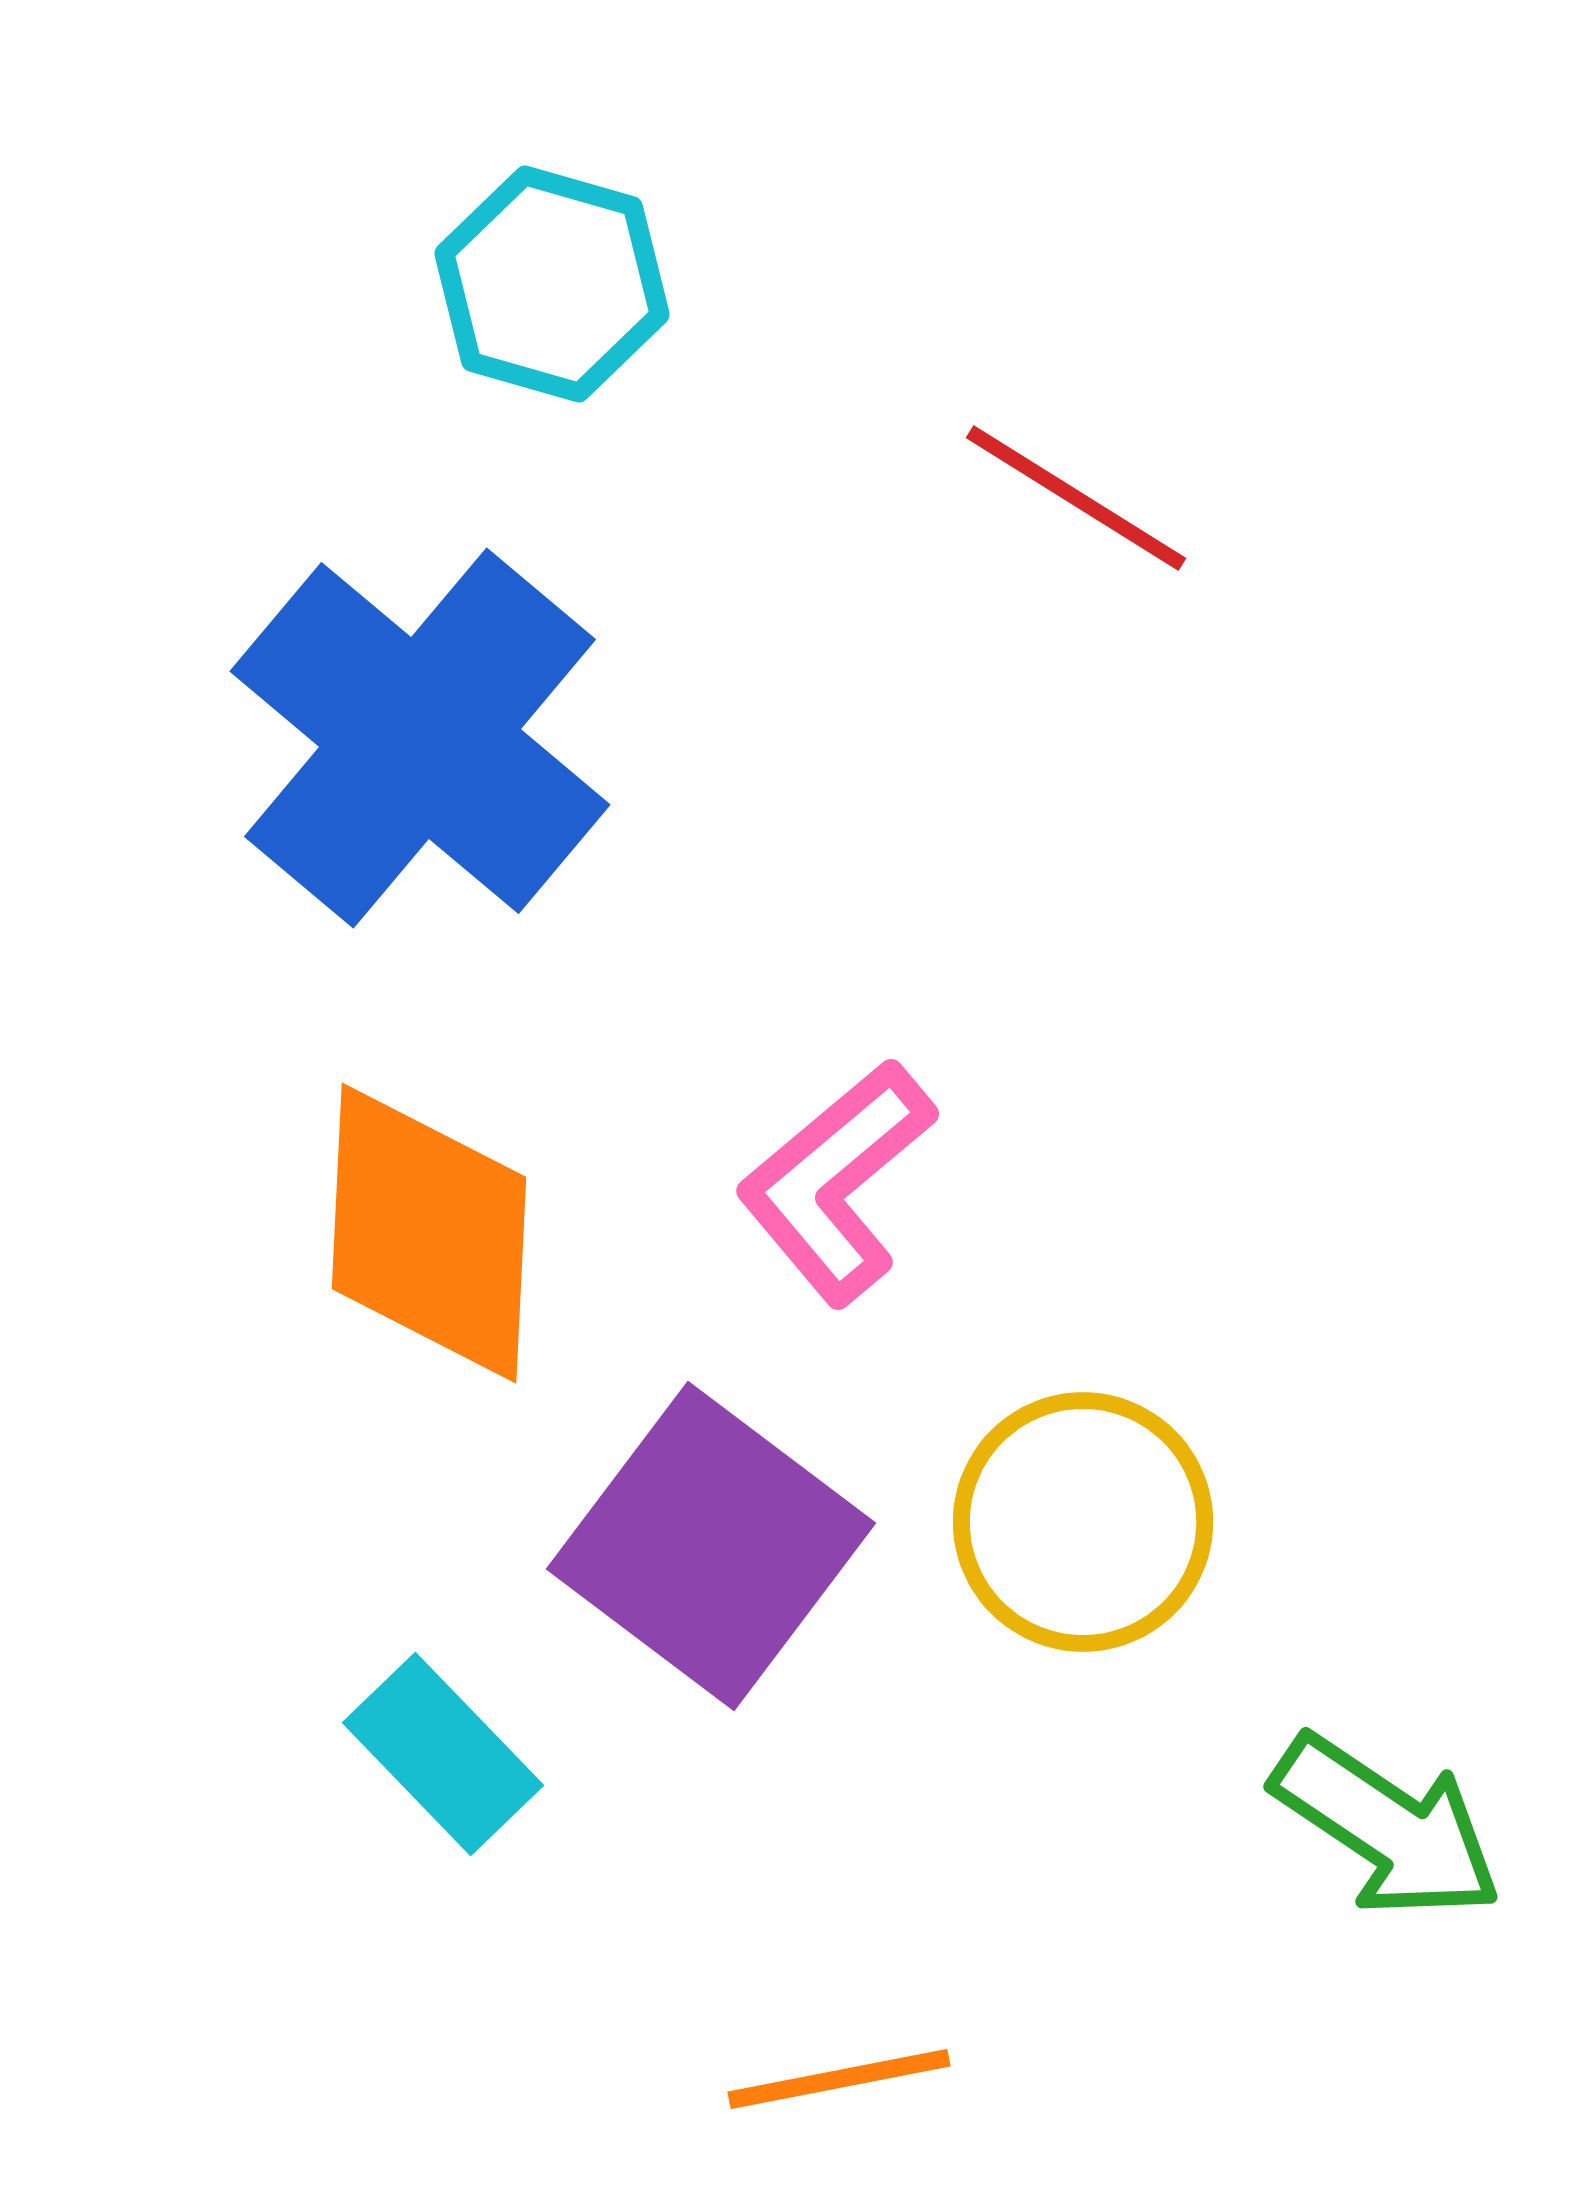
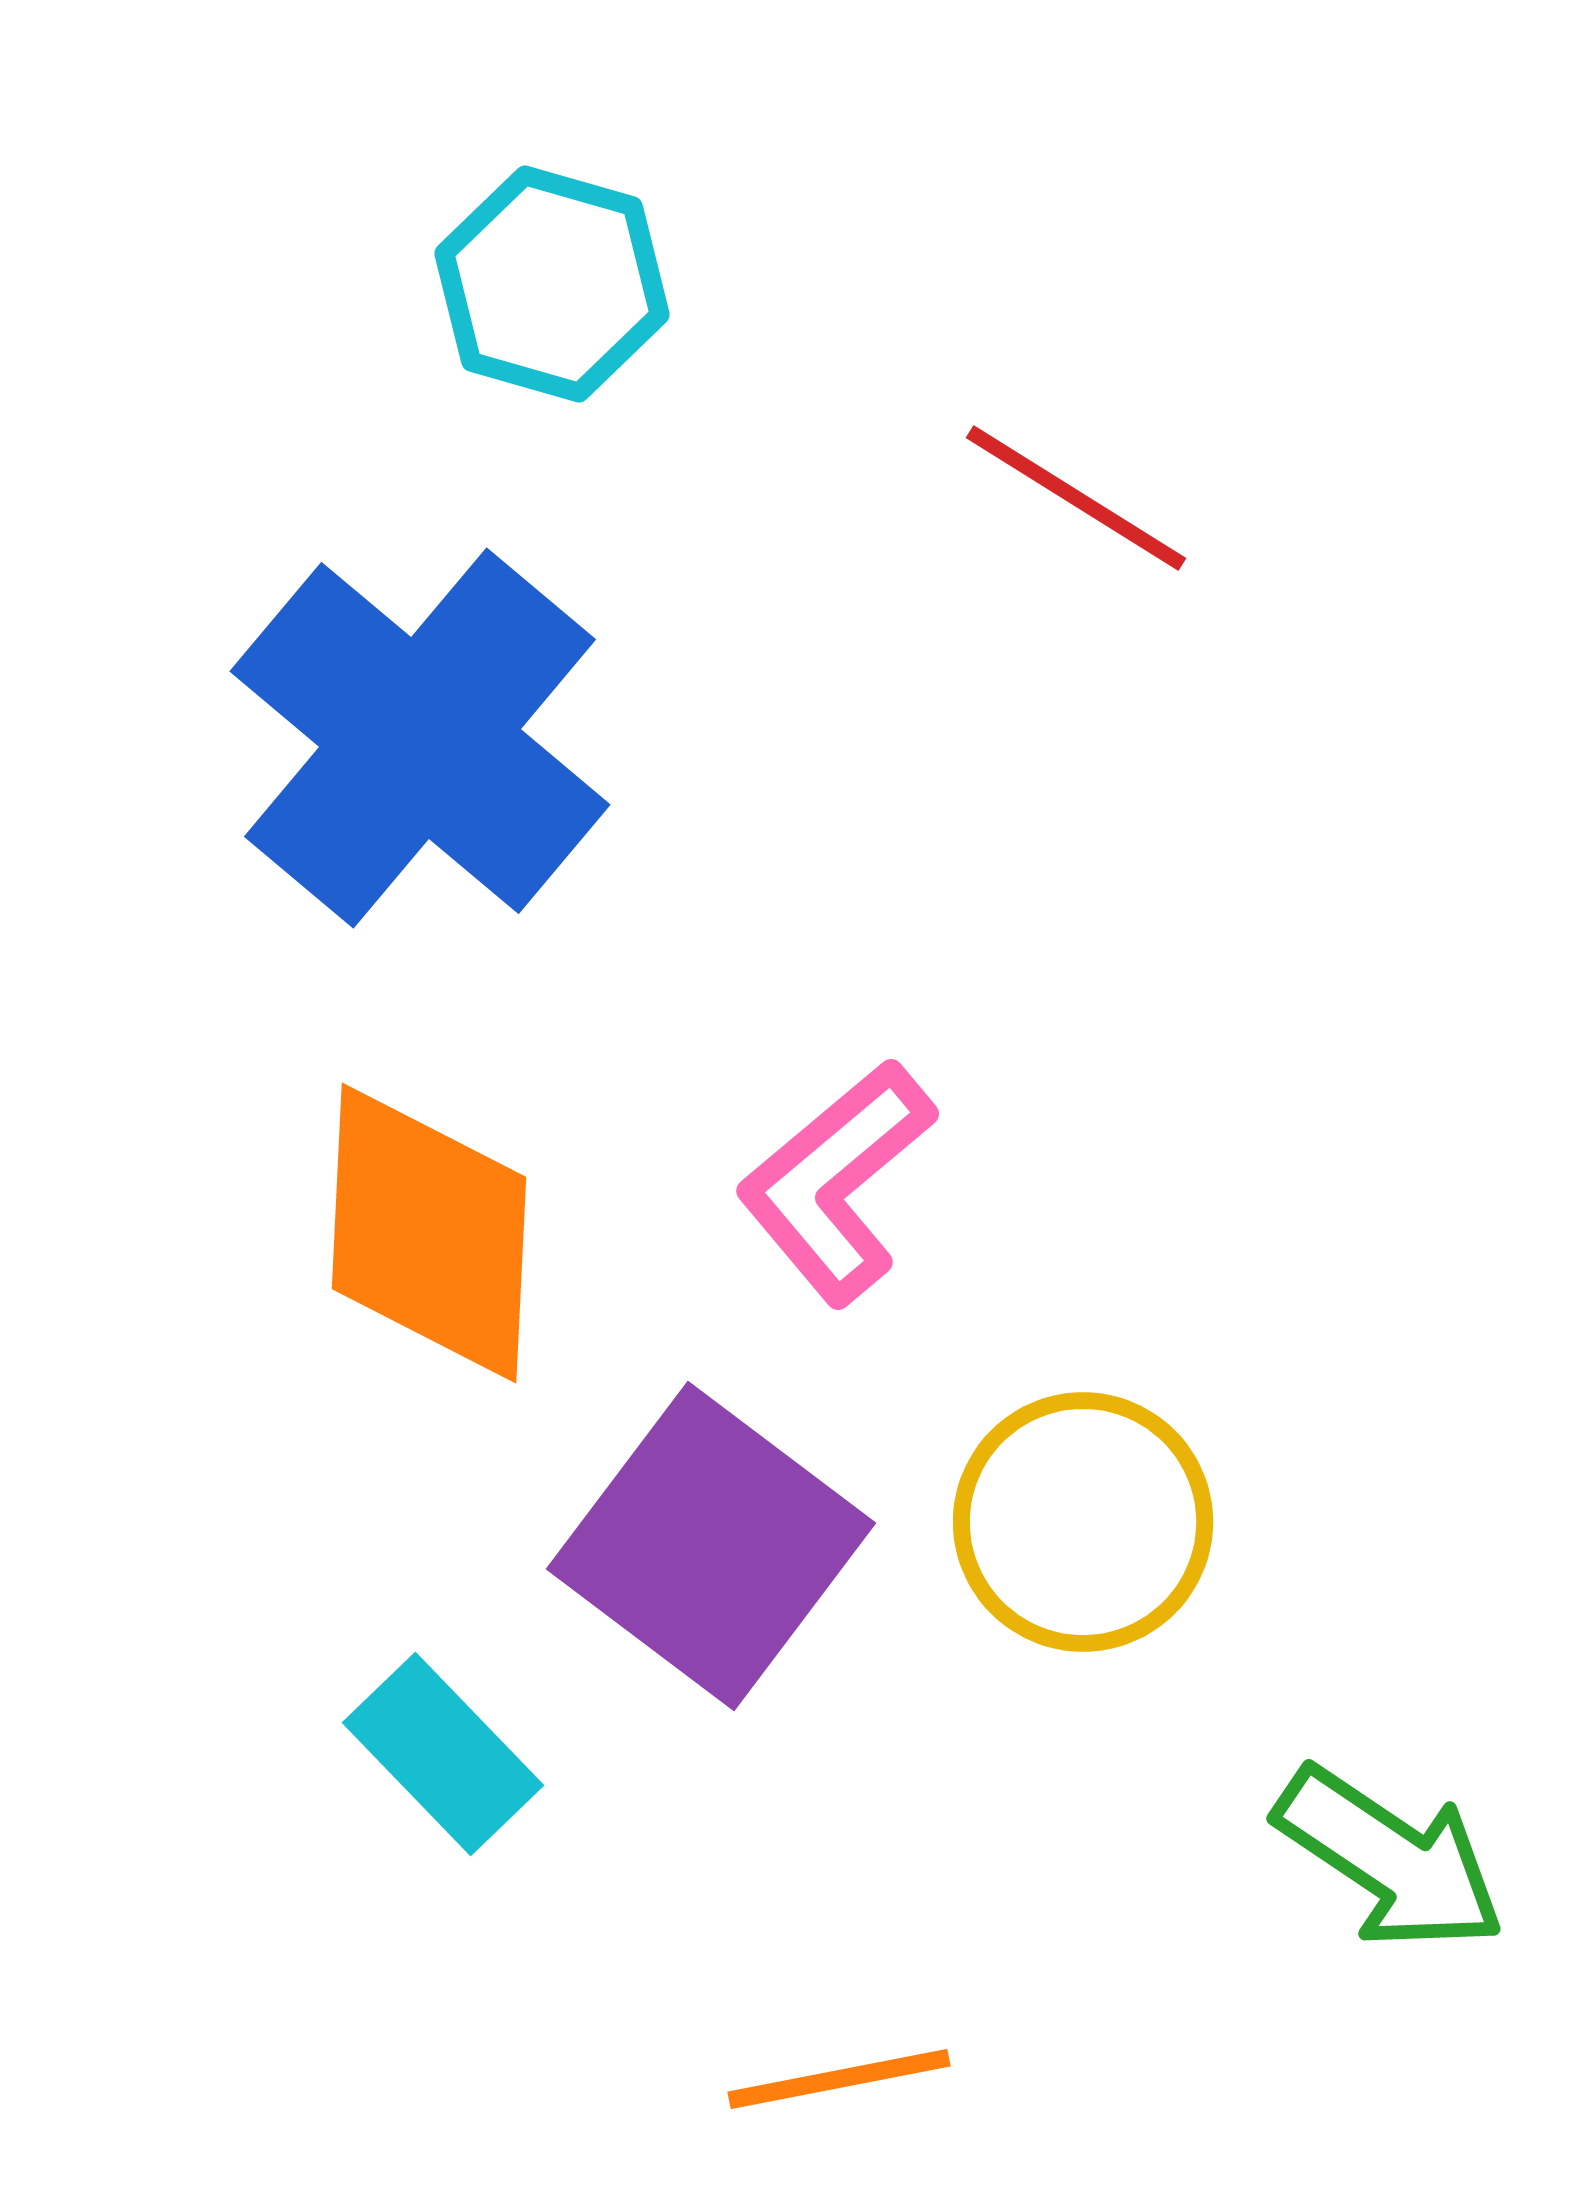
green arrow: moved 3 px right, 32 px down
